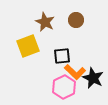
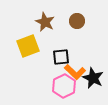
brown circle: moved 1 px right, 1 px down
black square: moved 1 px left, 1 px down
pink hexagon: moved 1 px up
